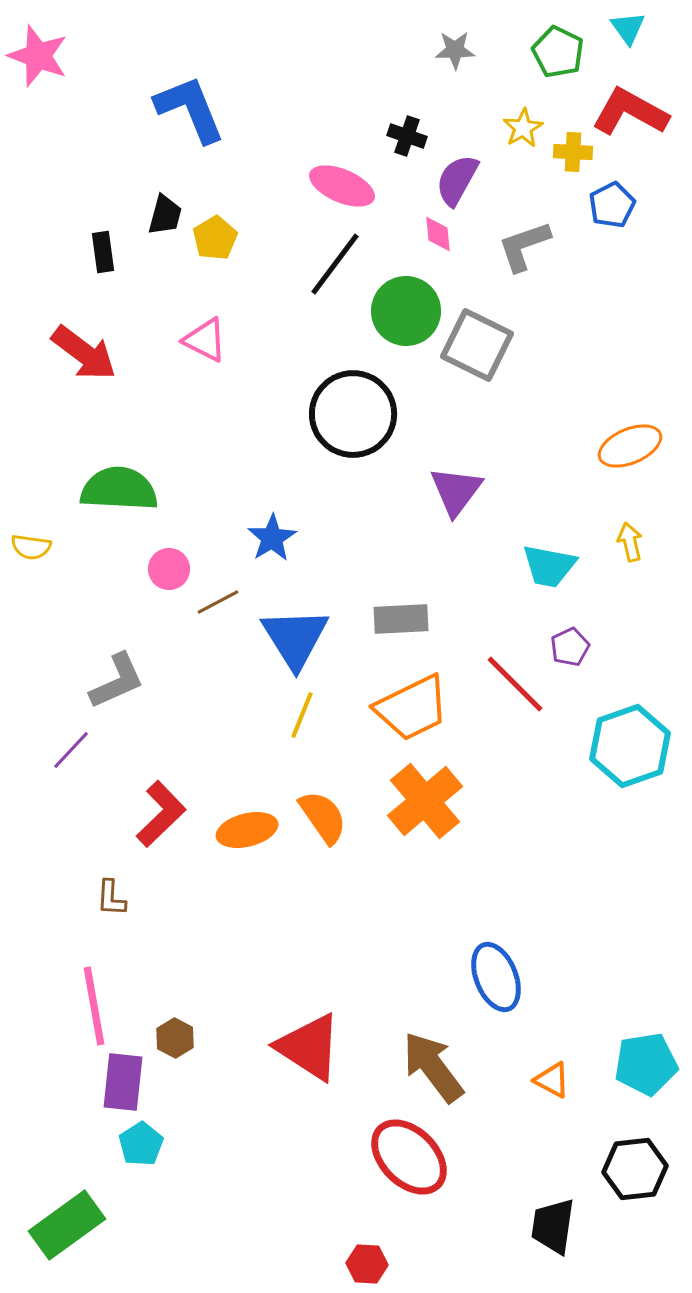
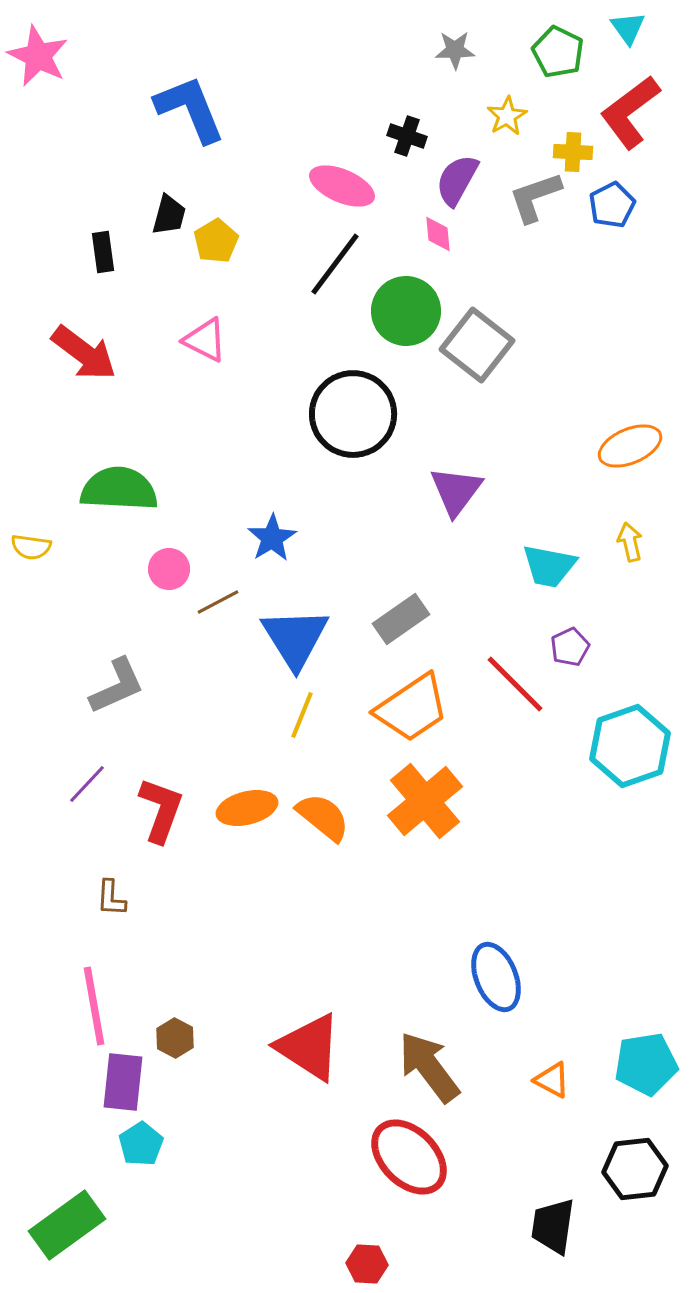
pink star at (38, 56): rotated 6 degrees clockwise
red L-shape at (630, 112): rotated 66 degrees counterclockwise
yellow star at (523, 128): moved 16 px left, 12 px up
black trapezoid at (165, 215): moved 4 px right
yellow pentagon at (215, 238): moved 1 px right, 3 px down
gray L-shape at (524, 246): moved 11 px right, 49 px up
gray square at (477, 345): rotated 12 degrees clockwise
gray rectangle at (401, 619): rotated 32 degrees counterclockwise
gray L-shape at (117, 681): moved 5 px down
orange trapezoid at (412, 708): rotated 8 degrees counterclockwise
purple line at (71, 750): moved 16 px right, 34 px down
red L-shape at (161, 814): moved 4 px up; rotated 26 degrees counterclockwise
orange semicircle at (323, 817): rotated 16 degrees counterclockwise
orange ellipse at (247, 830): moved 22 px up
brown arrow at (433, 1067): moved 4 px left
